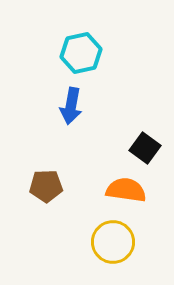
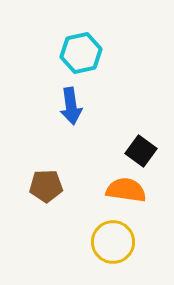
blue arrow: rotated 18 degrees counterclockwise
black square: moved 4 px left, 3 px down
